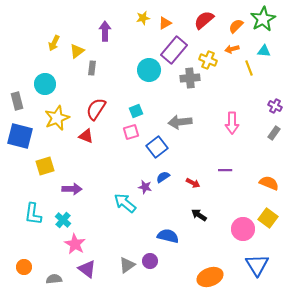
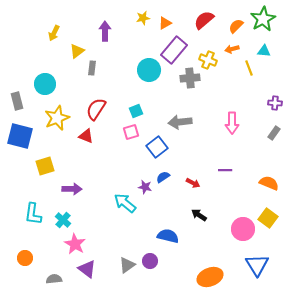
yellow arrow at (54, 43): moved 10 px up
purple cross at (275, 106): moved 3 px up; rotated 24 degrees counterclockwise
orange circle at (24, 267): moved 1 px right, 9 px up
